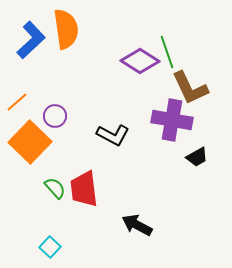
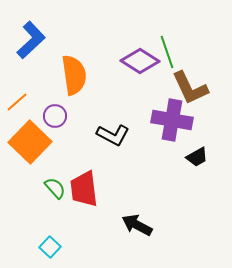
orange semicircle: moved 8 px right, 46 px down
